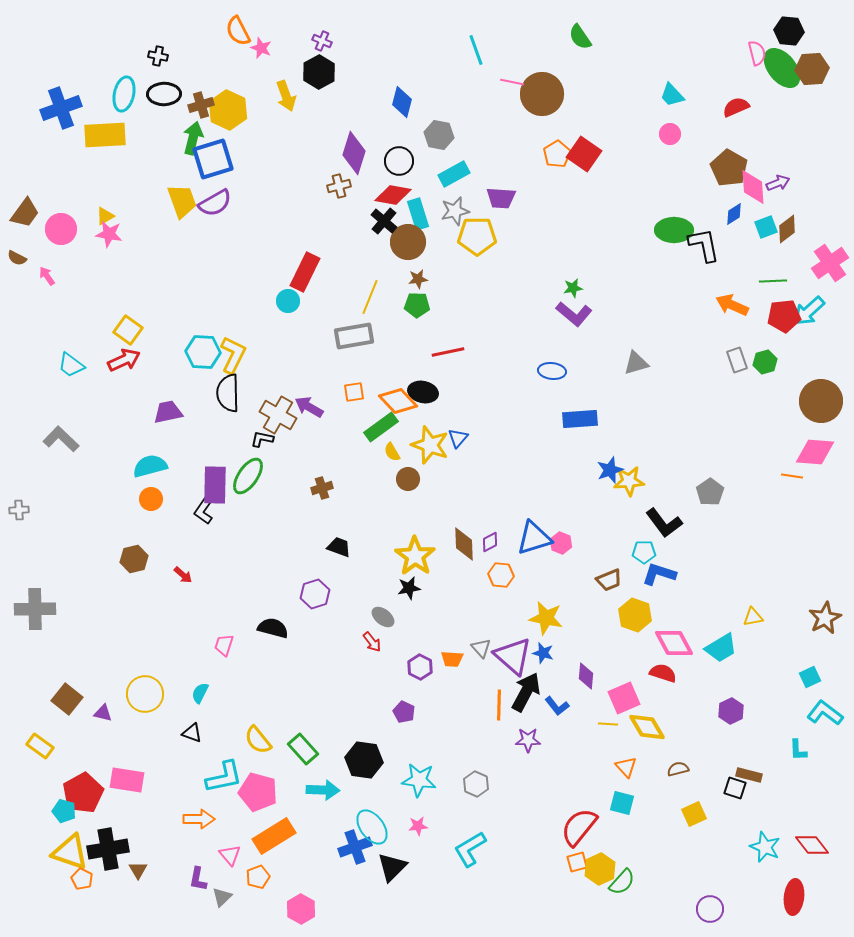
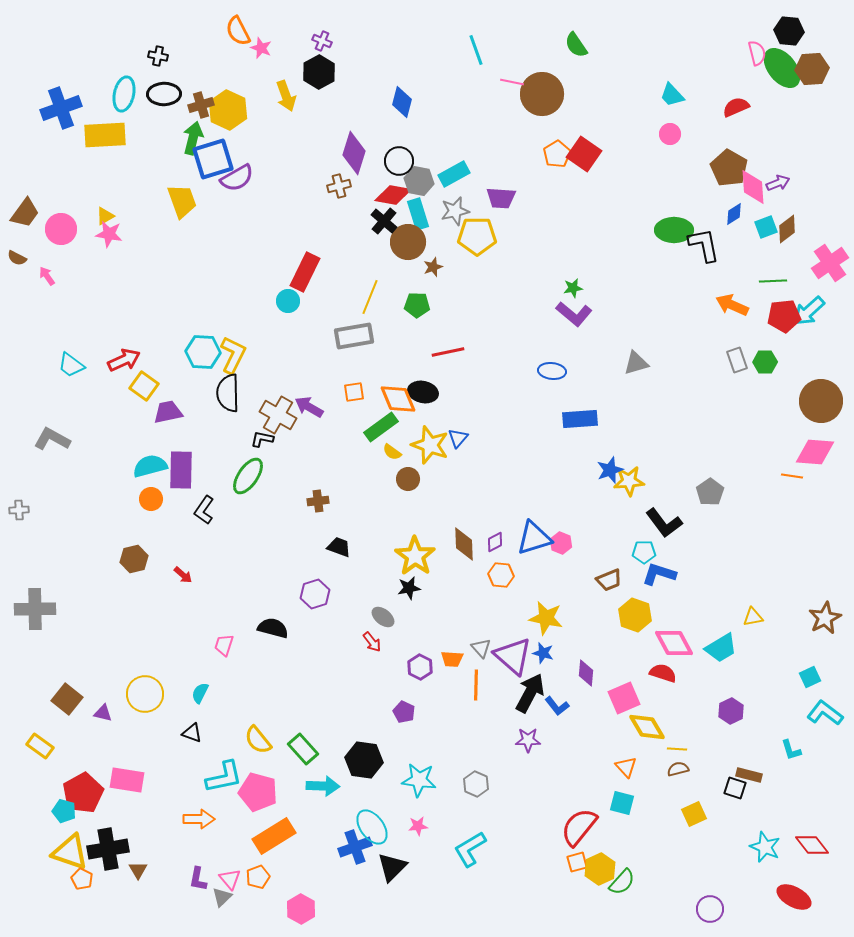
green semicircle at (580, 37): moved 4 px left, 8 px down
gray hexagon at (439, 135): moved 20 px left, 46 px down
purple semicircle at (215, 203): moved 22 px right, 25 px up
brown star at (418, 279): moved 15 px right, 12 px up; rotated 12 degrees counterclockwise
yellow square at (128, 330): moved 16 px right, 56 px down
green hexagon at (765, 362): rotated 15 degrees clockwise
orange diamond at (398, 401): moved 2 px up; rotated 21 degrees clockwise
gray L-shape at (61, 439): moved 9 px left; rotated 15 degrees counterclockwise
yellow semicircle at (392, 452): rotated 24 degrees counterclockwise
purple rectangle at (215, 485): moved 34 px left, 15 px up
brown cross at (322, 488): moved 4 px left, 13 px down; rotated 10 degrees clockwise
purple diamond at (490, 542): moved 5 px right
purple diamond at (586, 676): moved 3 px up
black arrow at (526, 692): moved 4 px right, 1 px down
orange line at (499, 705): moved 23 px left, 20 px up
yellow line at (608, 724): moved 69 px right, 25 px down
cyan L-shape at (798, 750): moved 7 px left; rotated 15 degrees counterclockwise
cyan arrow at (323, 790): moved 4 px up
pink triangle at (230, 855): moved 24 px down
red ellipse at (794, 897): rotated 68 degrees counterclockwise
